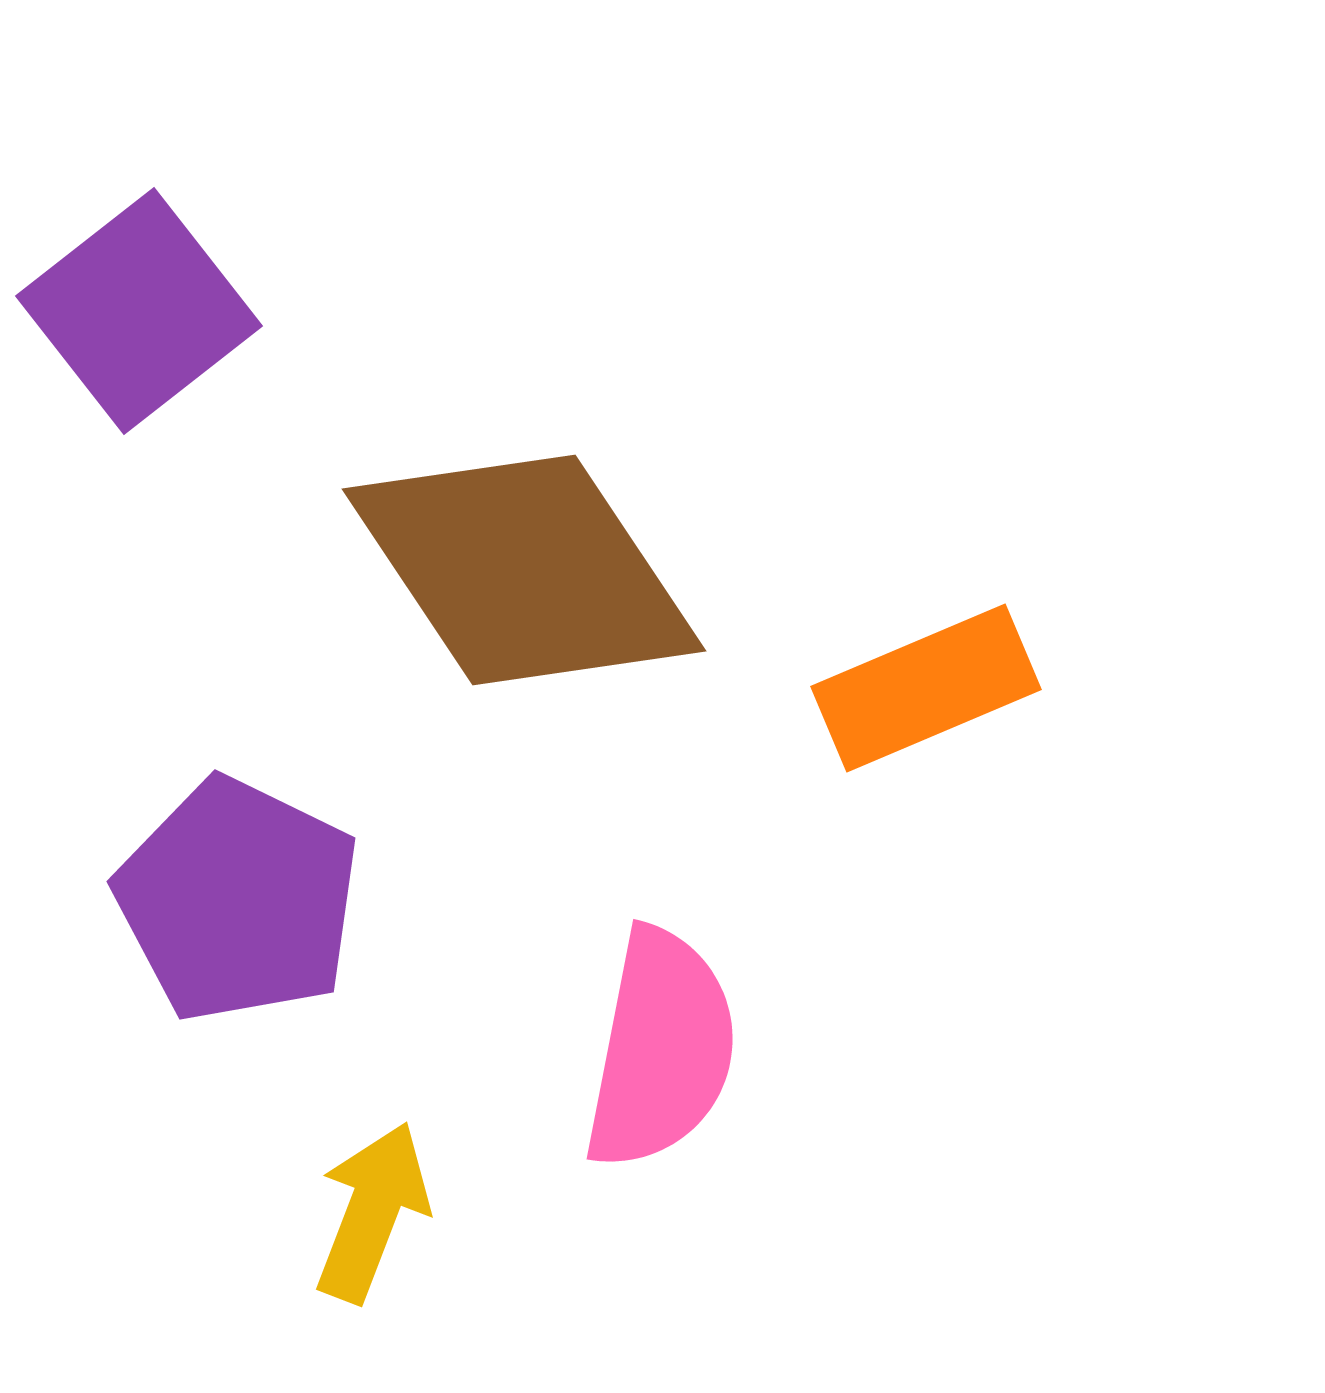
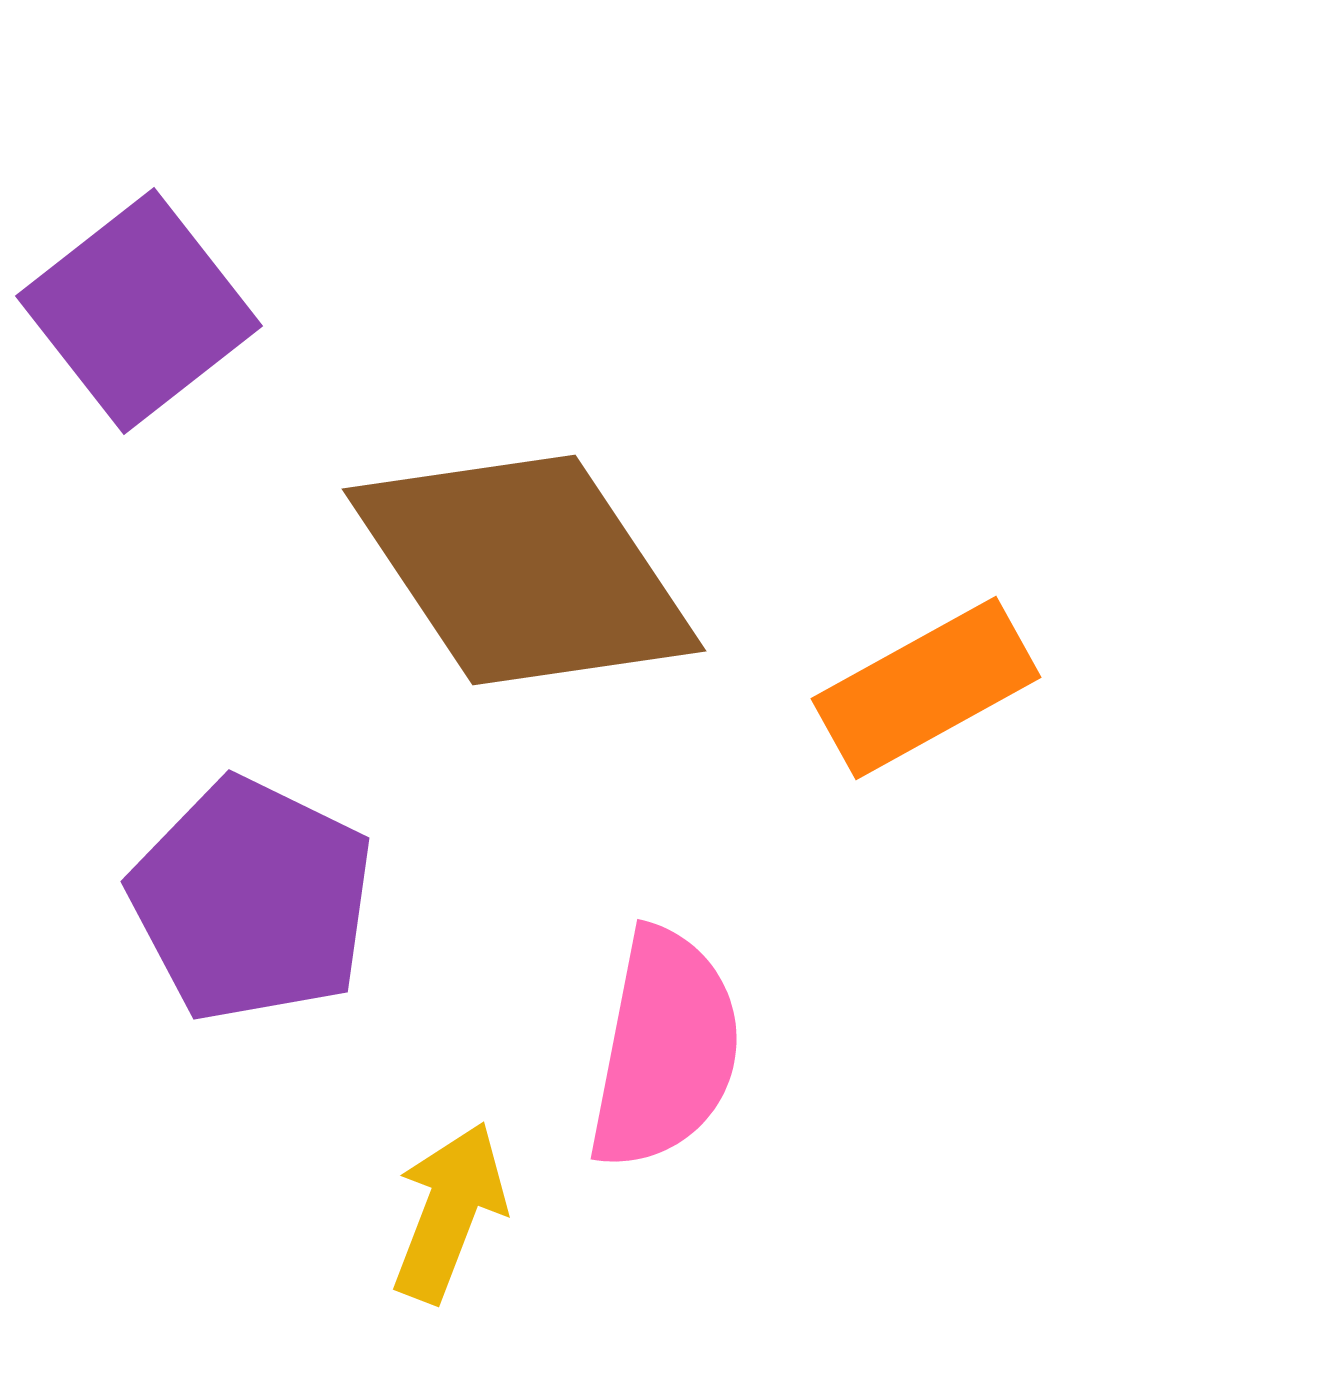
orange rectangle: rotated 6 degrees counterclockwise
purple pentagon: moved 14 px right
pink semicircle: moved 4 px right
yellow arrow: moved 77 px right
